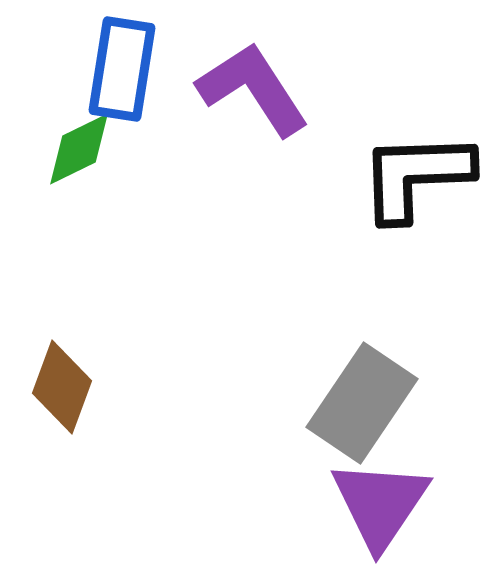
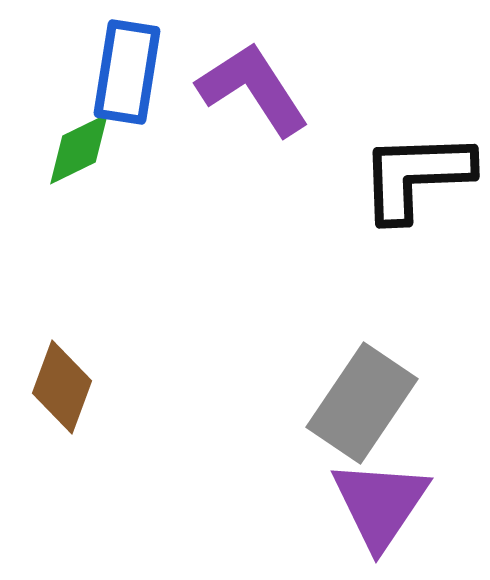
blue rectangle: moved 5 px right, 3 px down
